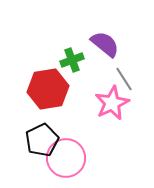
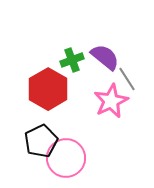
purple semicircle: moved 13 px down
gray line: moved 3 px right
red hexagon: rotated 21 degrees counterclockwise
pink star: moved 1 px left, 2 px up
black pentagon: moved 1 px left, 1 px down
